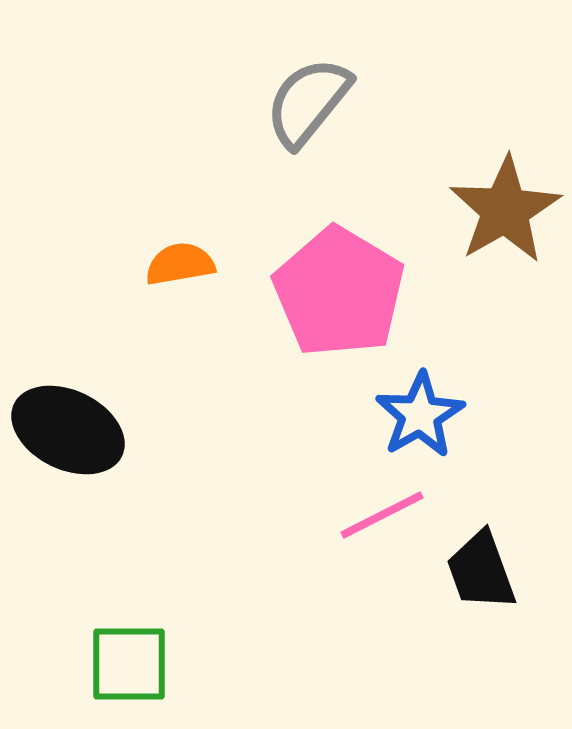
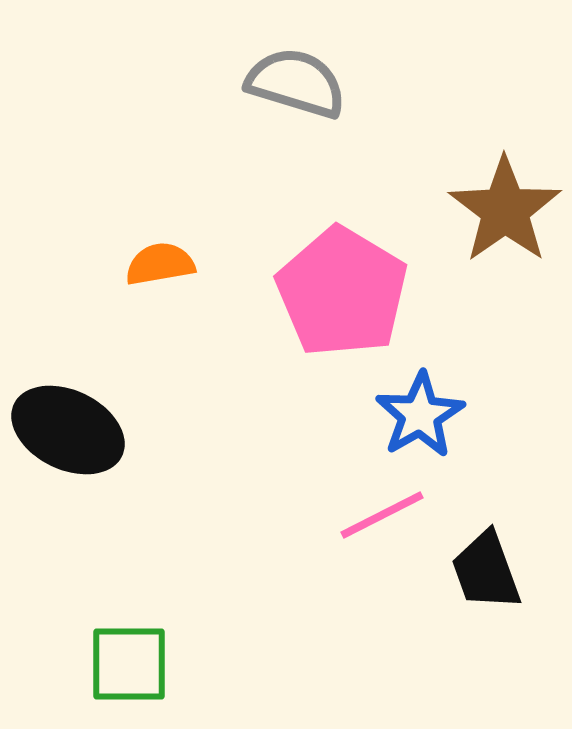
gray semicircle: moved 12 px left, 19 px up; rotated 68 degrees clockwise
brown star: rotated 5 degrees counterclockwise
orange semicircle: moved 20 px left
pink pentagon: moved 3 px right
black trapezoid: moved 5 px right
